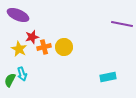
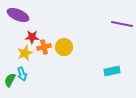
red star: rotated 16 degrees clockwise
yellow star: moved 6 px right, 4 px down; rotated 21 degrees clockwise
cyan rectangle: moved 4 px right, 6 px up
